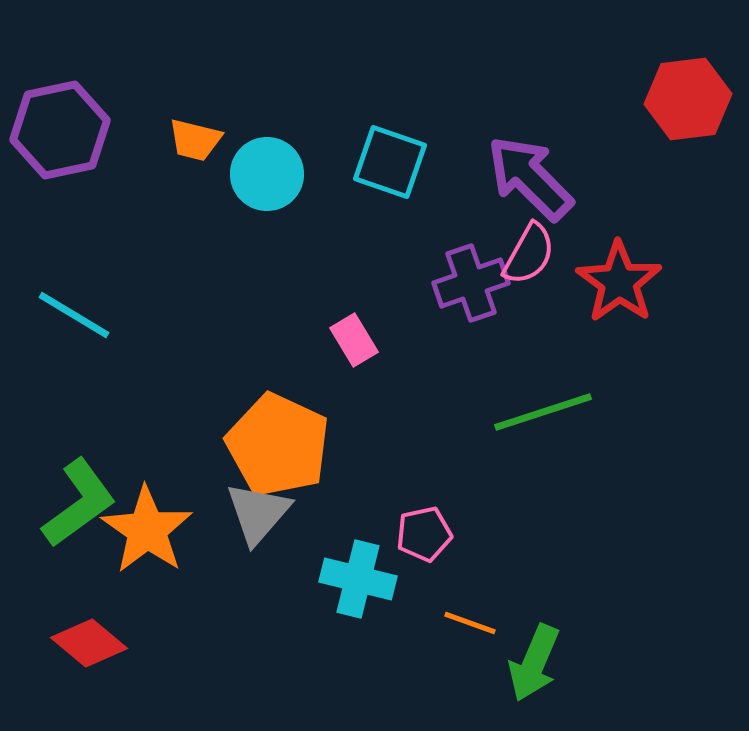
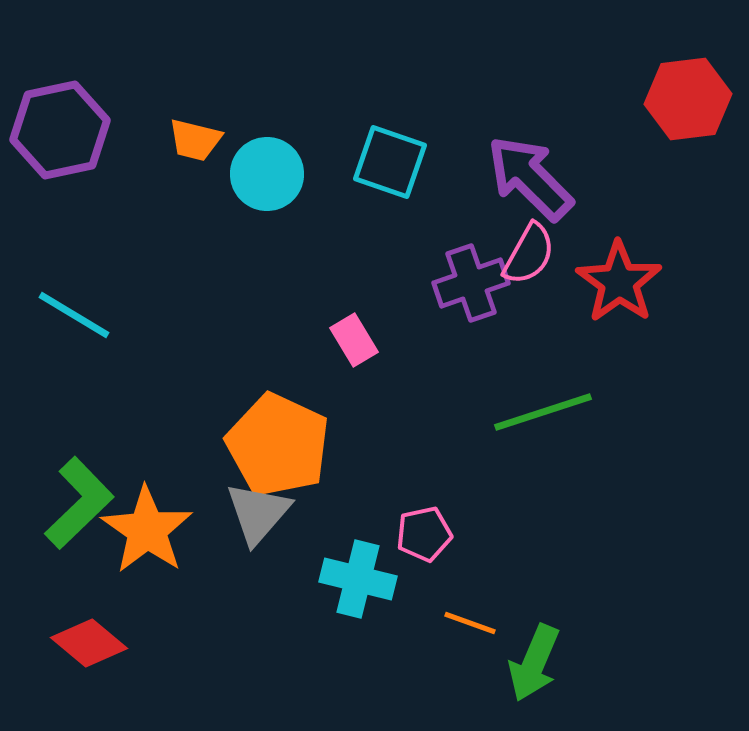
green L-shape: rotated 8 degrees counterclockwise
